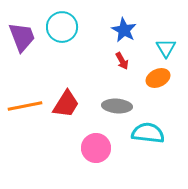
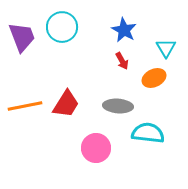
orange ellipse: moved 4 px left
gray ellipse: moved 1 px right
